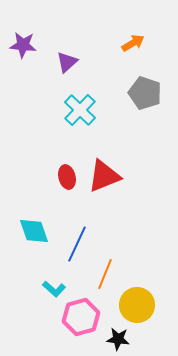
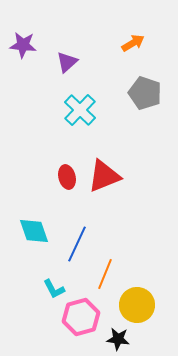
cyan L-shape: rotated 20 degrees clockwise
